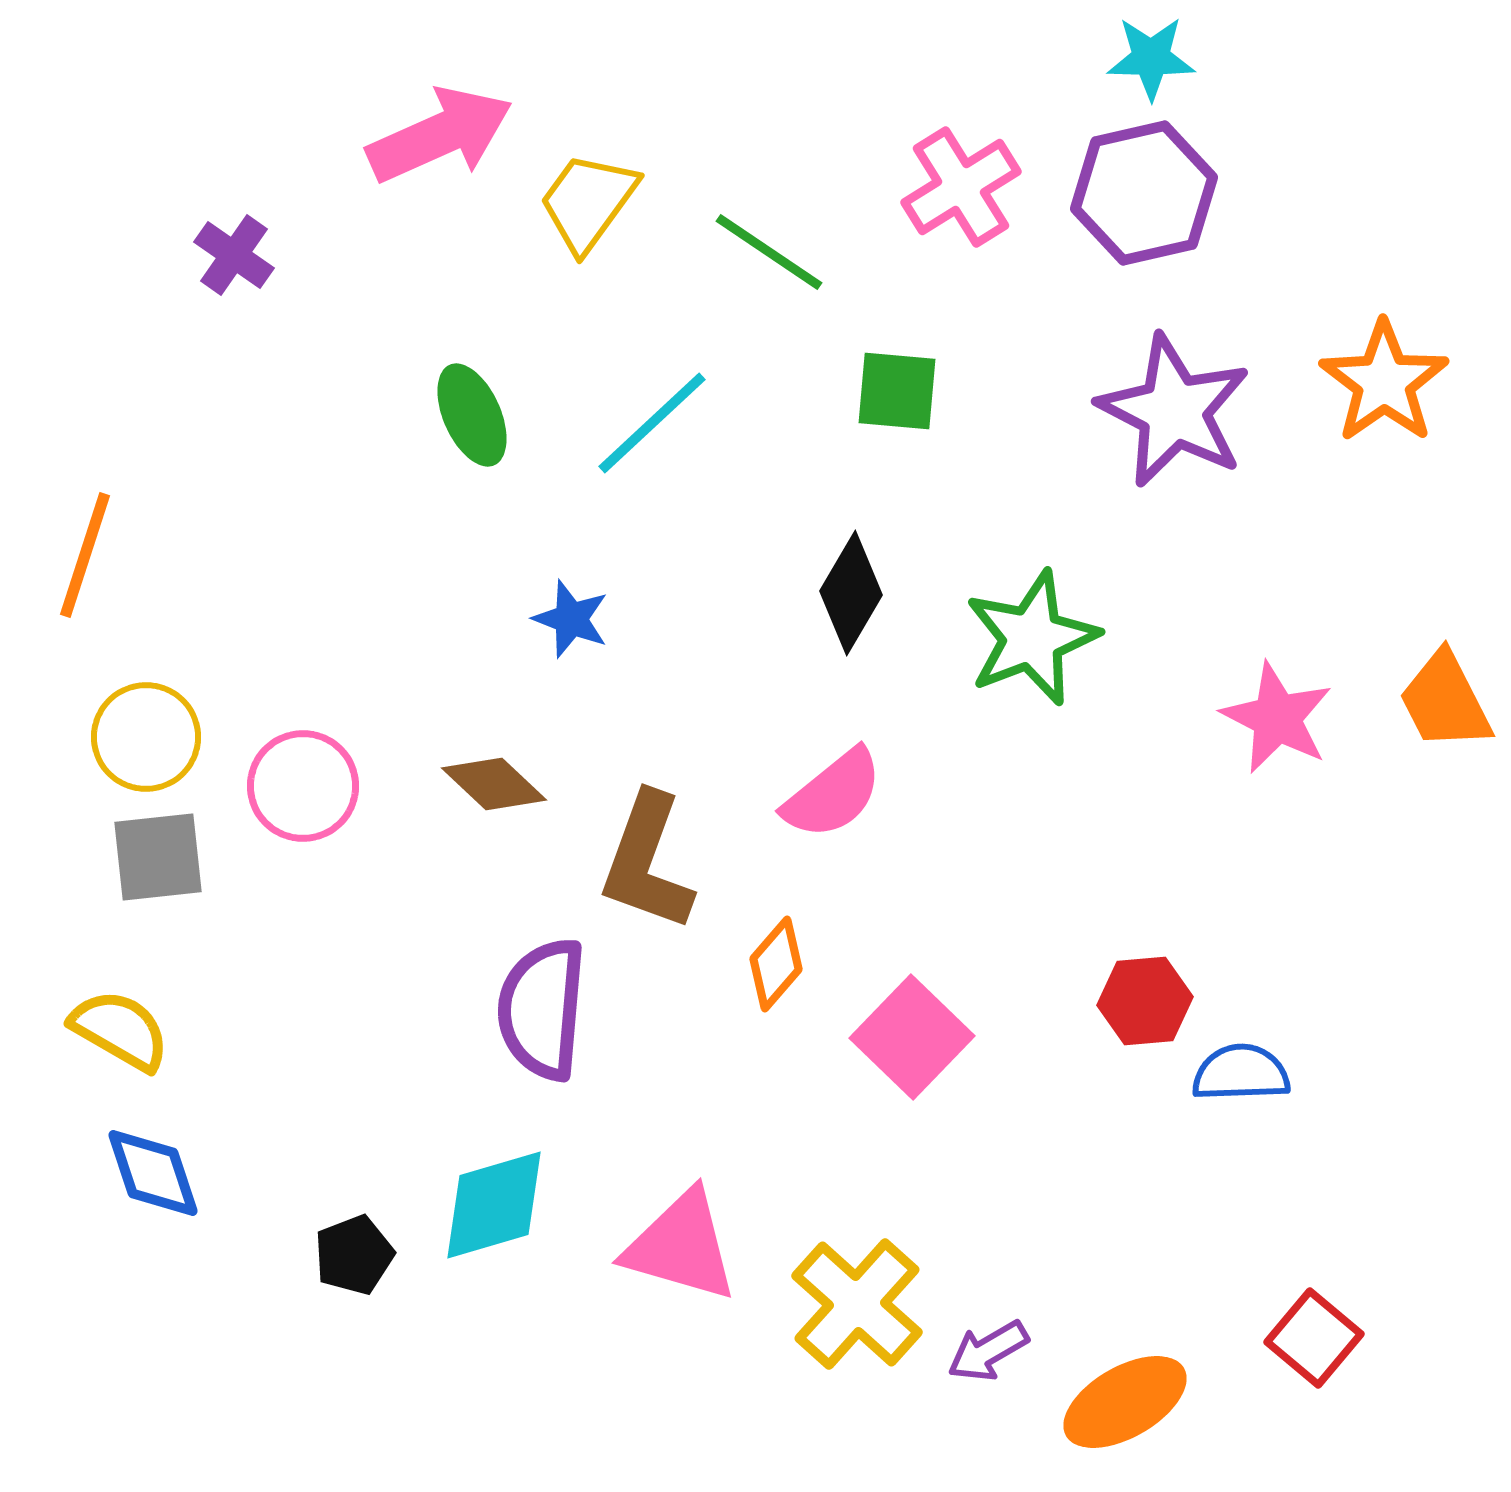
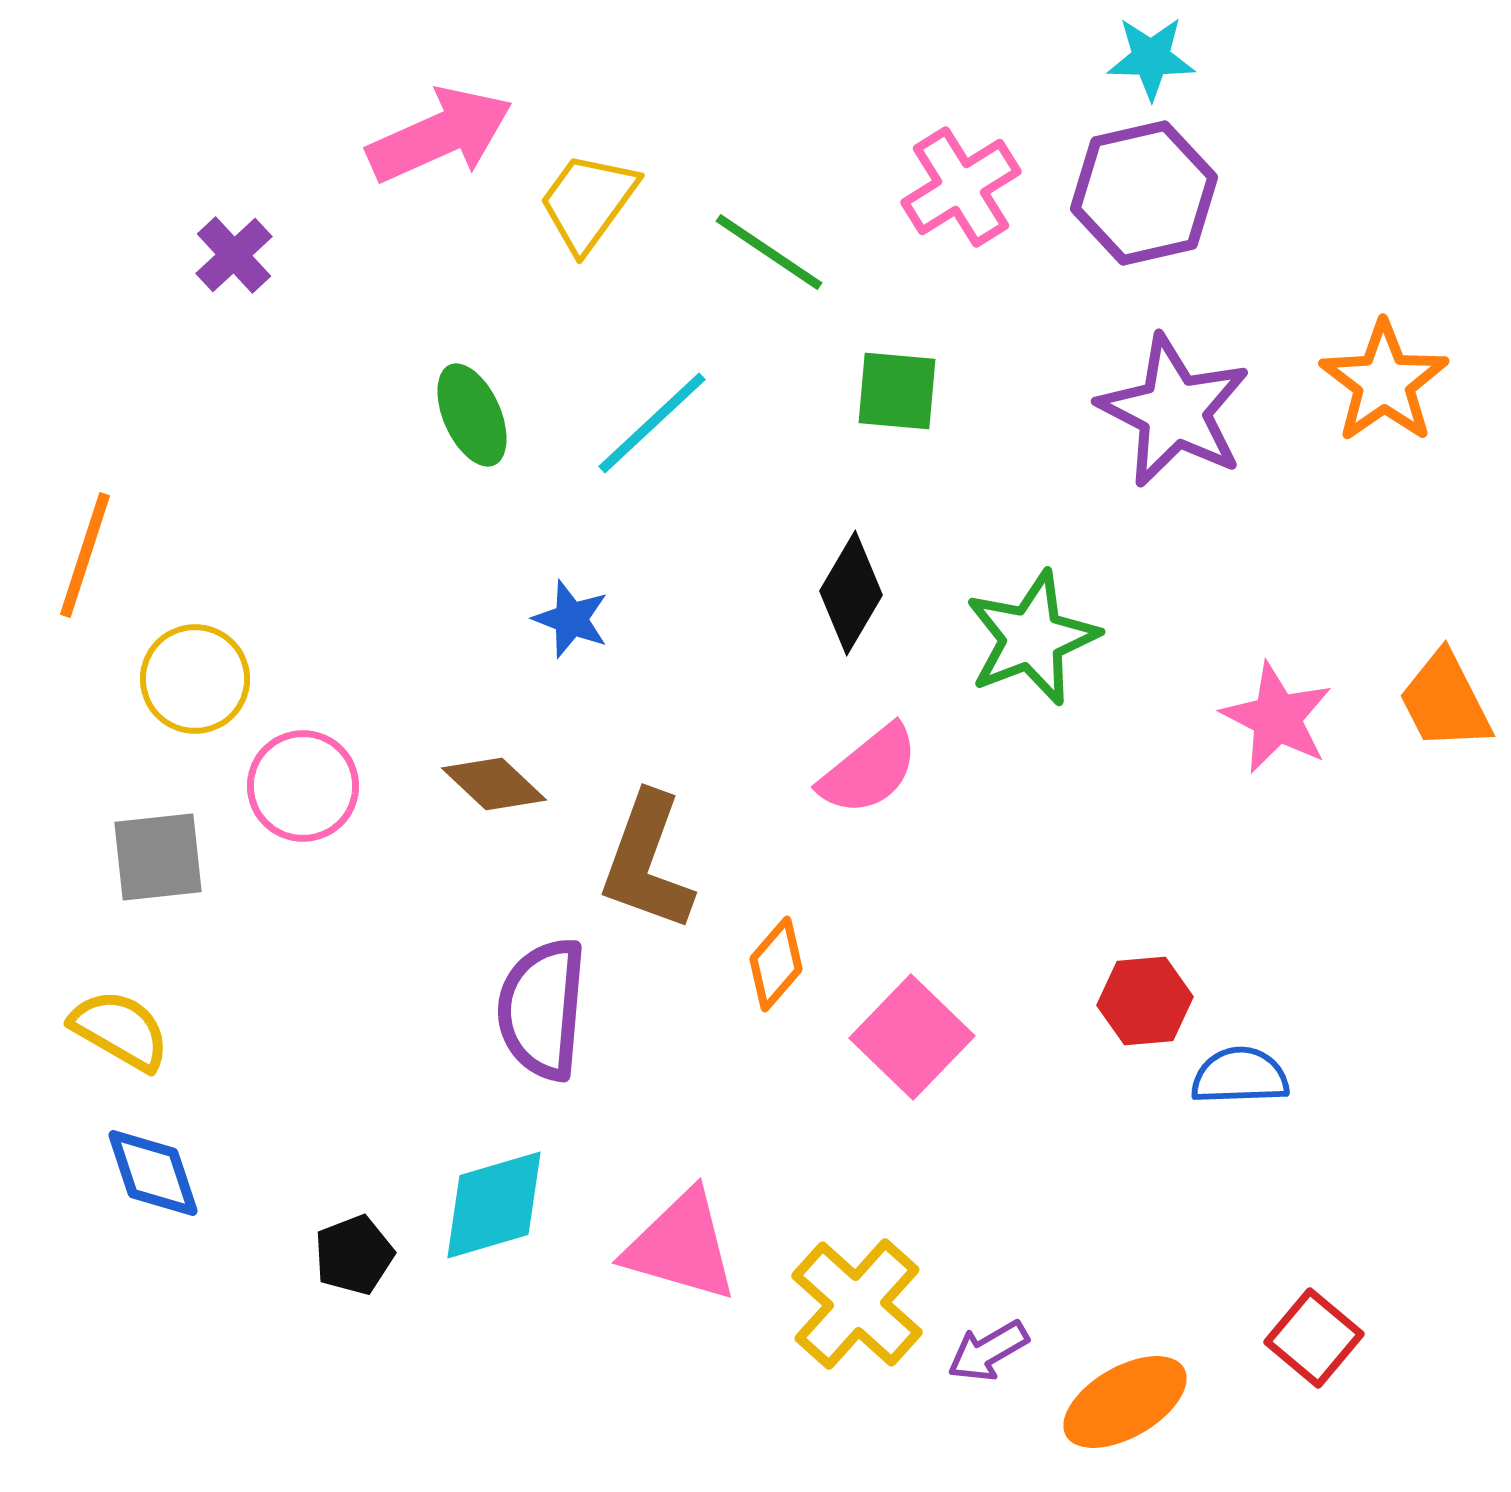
purple cross: rotated 12 degrees clockwise
yellow circle: moved 49 px right, 58 px up
pink semicircle: moved 36 px right, 24 px up
blue semicircle: moved 1 px left, 3 px down
